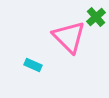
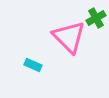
green cross: moved 1 px down; rotated 12 degrees clockwise
